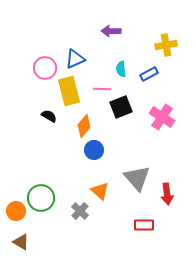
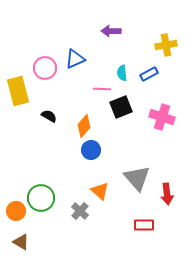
cyan semicircle: moved 1 px right, 4 px down
yellow rectangle: moved 51 px left
pink cross: rotated 15 degrees counterclockwise
blue circle: moved 3 px left
